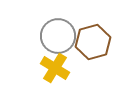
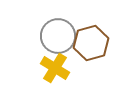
brown hexagon: moved 2 px left, 1 px down
